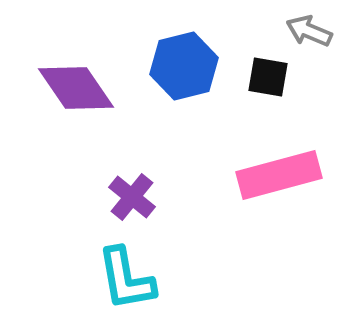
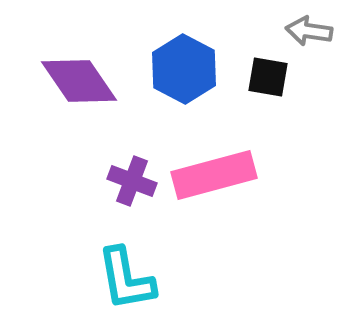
gray arrow: rotated 15 degrees counterclockwise
blue hexagon: moved 3 px down; rotated 18 degrees counterclockwise
purple diamond: moved 3 px right, 7 px up
pink rectangle: moved 65 px left
purple cross: moved 16 px up; rotated 18 degrees counterclockwise
